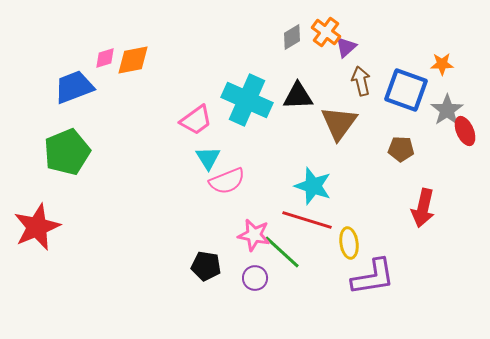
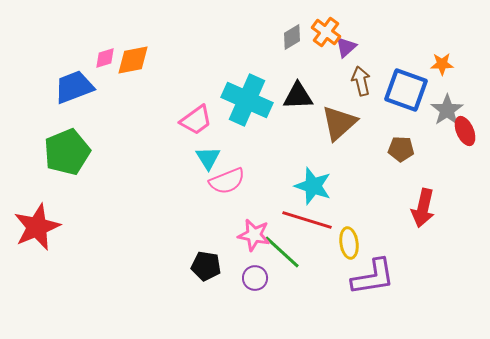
brown triangle: rotated 12 degrees clockwise
